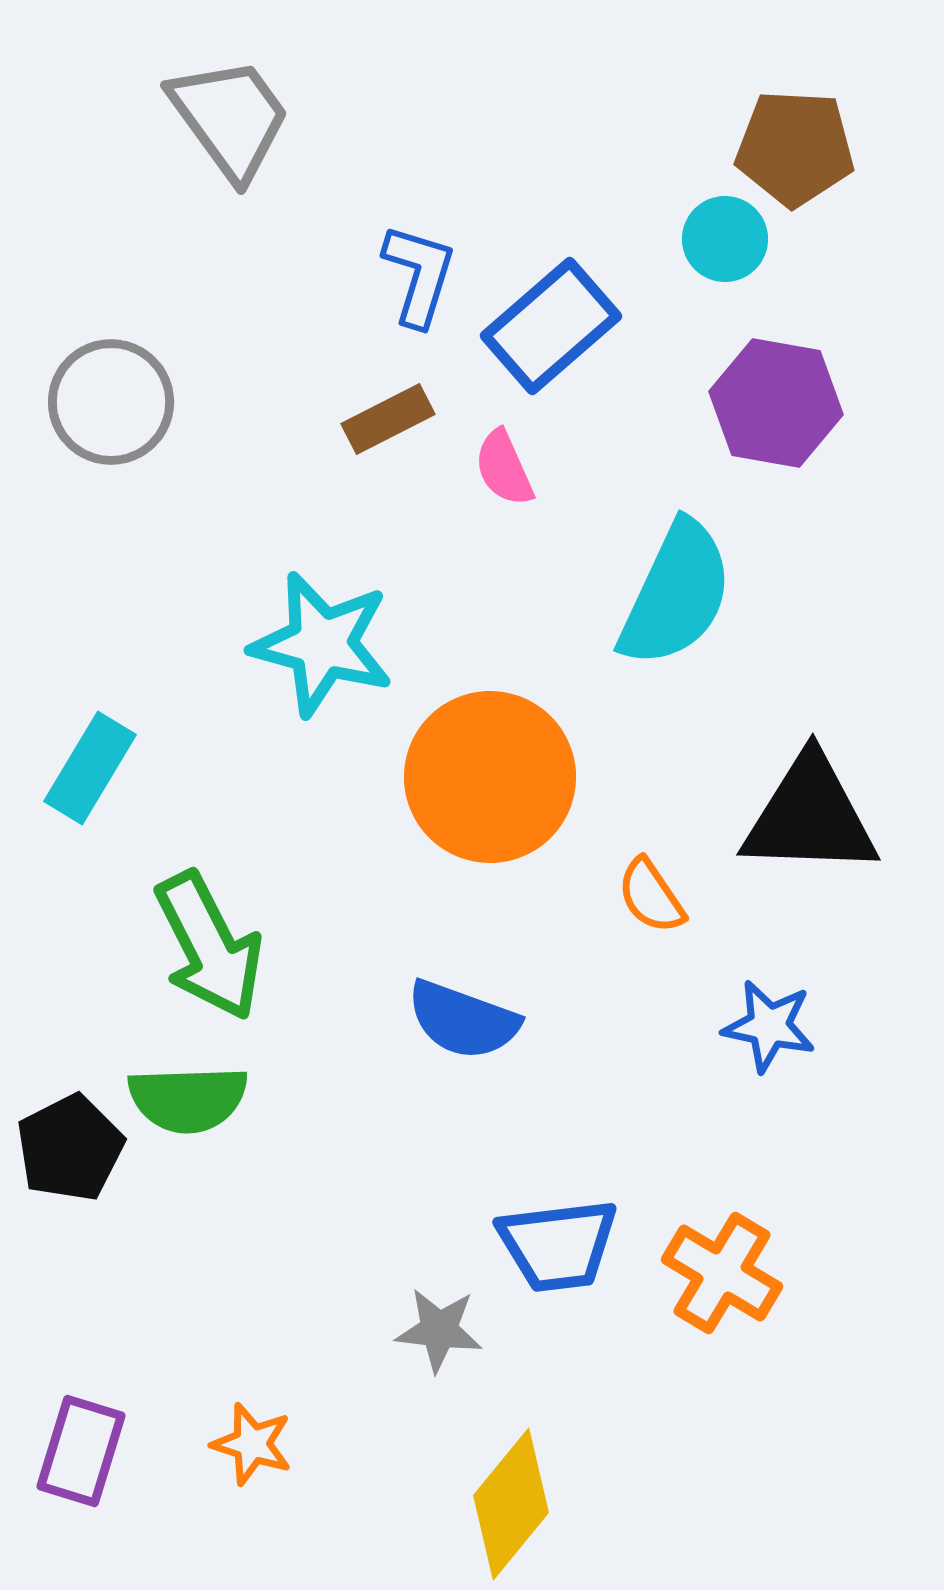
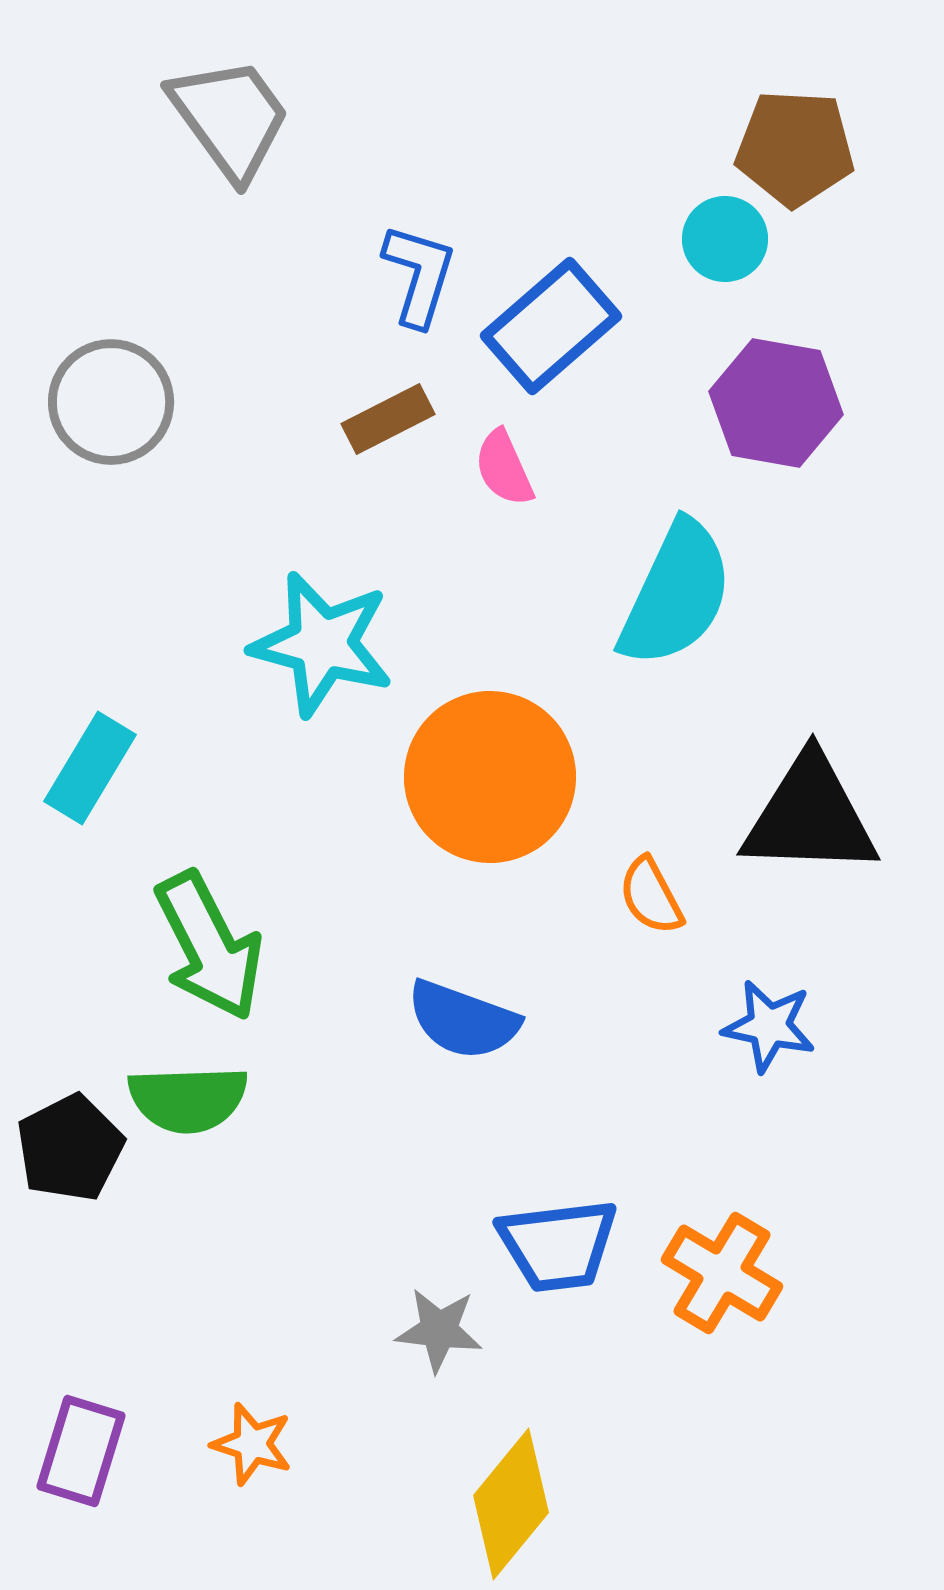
orange semicircle: rotated 6 degrees clockwise
